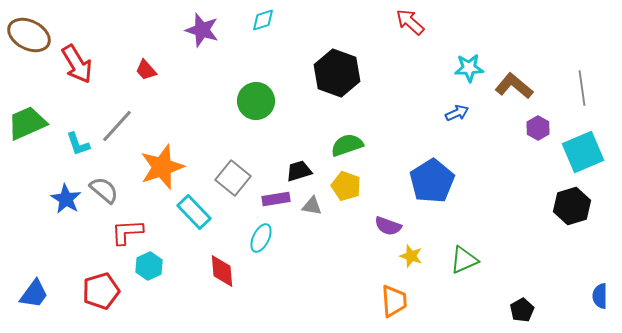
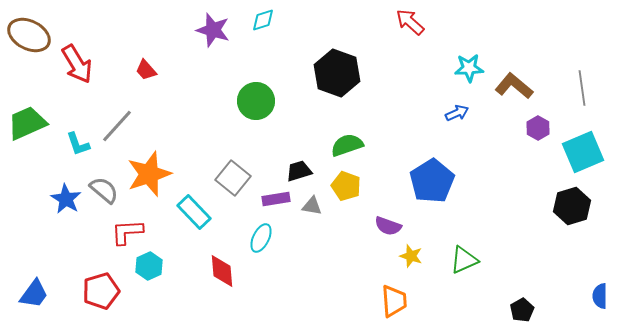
purple star at (202, 30): moved 11 px right
orange star at (162, 167): moved 13 px left, 7 px down
